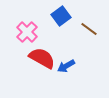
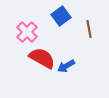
brown line: rotated 42 degrees clockwise
